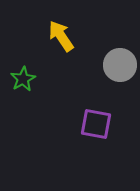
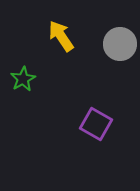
gray circle: moved 21 px up
purple square: rotated 20 degrees clockwise
